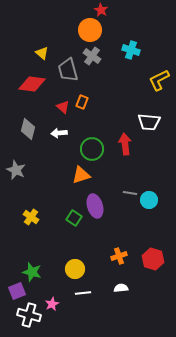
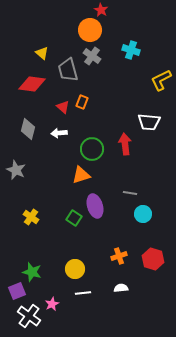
yellow L-shape: moved 2 px right
cyan circle: moved 6 px left, 14 px down
white cross: moved 1 px down; rotated 20 degrees clockwise
